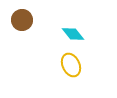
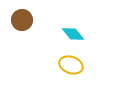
yellow ellipse: rotated 45 degrees counterclockwise
